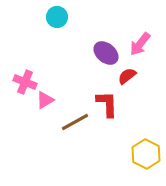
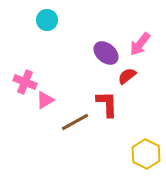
cyan circle: moved 10 px left, 3 px down
